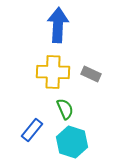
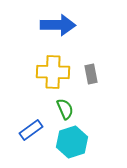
blue arrow: rotated 88 degrees clockwise
gray rectangle: rotated 54 degrees clockwise
blue rectangle: moved 1 px left; rotated 15 degrees clockwise
cyan hexagon: rotated 24 degrees clockwise
